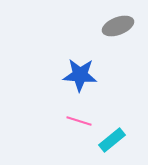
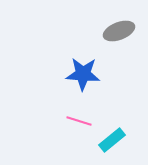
gray ellipse: moved 1 px right, 5 px down
blue star: moved 3 px right, 1 px up
